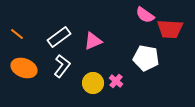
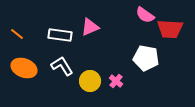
white rectangle: moved 1 px right, 2 px up; rotated 45 degrees clockwise
pink triangle: moved 3 px left, 14 px up
white L-shape: rotated 70 degrees counterclockwise
yellow circle: moved 3 px left, 2 px up
